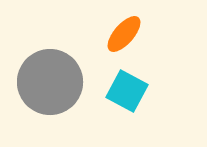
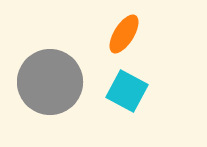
orange ellipse: rotated 9 degrees counterclockwise
